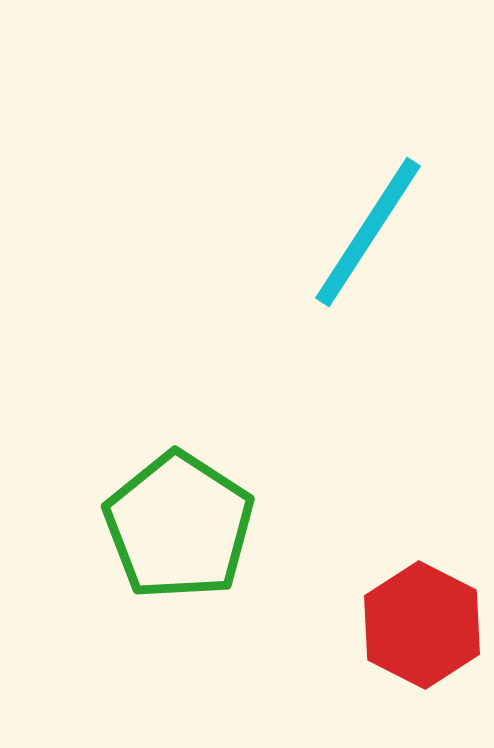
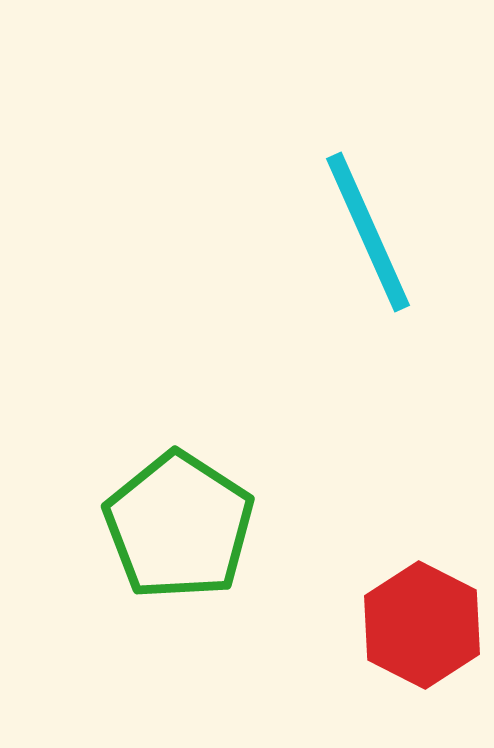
cyan line: rotated 57 degrees counterclockwise
